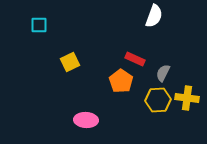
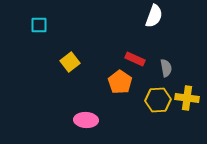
yellow square: rotated 12 degrees counterclockwise
gray semicircle: moved 3 px right, 5 px up; rotated 144 degrees clockwise
orange pentagon: moved 1 px left, 1 px down
